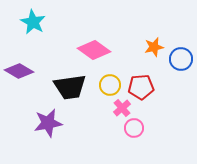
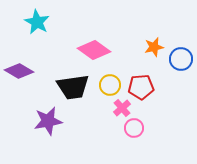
cyan star: moved 4 px right
black trapezoid: moved 3 px right
purple star: moved 2 px up
